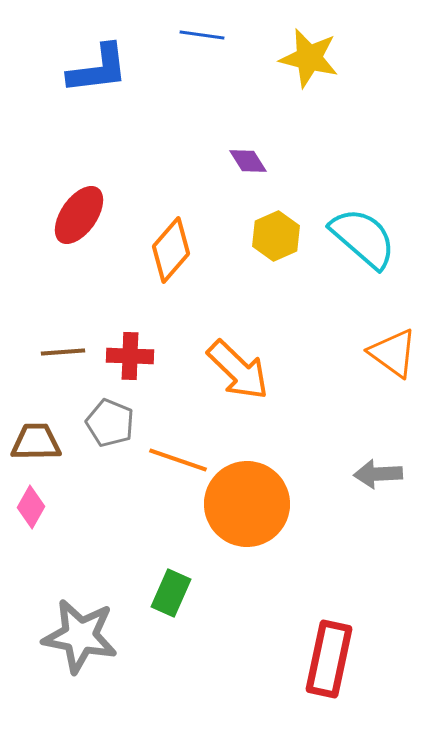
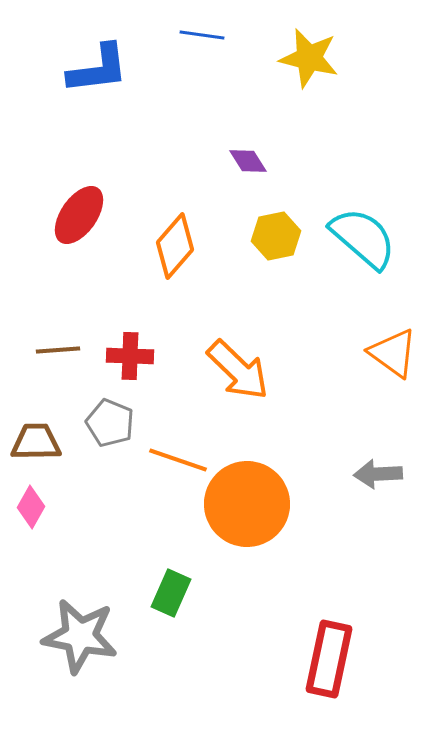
yellow hexagon: rotated 12 degrees clockwise
orange diamond: moved 4 px right, 4 px up
brown line: moved 5 px left, 2 px up
